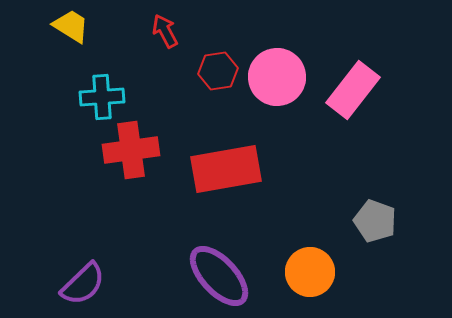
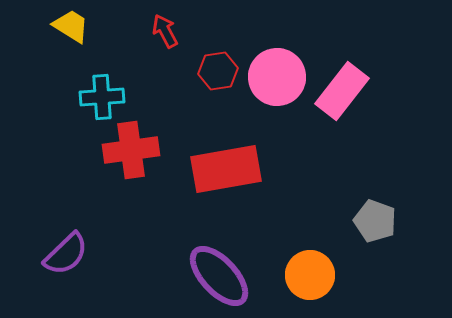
pink rectangle: moved 11 px left, 1 px down
orange circle: moved 3 px down
purple semicircle: moved 17 px left, 30 px up
